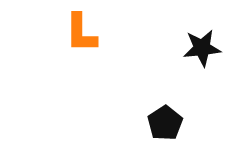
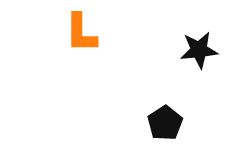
black star: moved 3 px left, 2 px down
